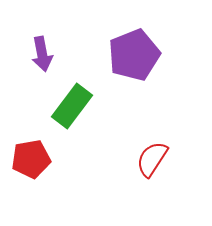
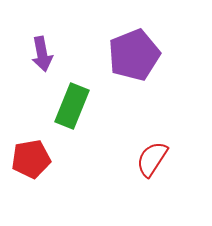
green rectangle: rotated 15 degrees counterclockwise
